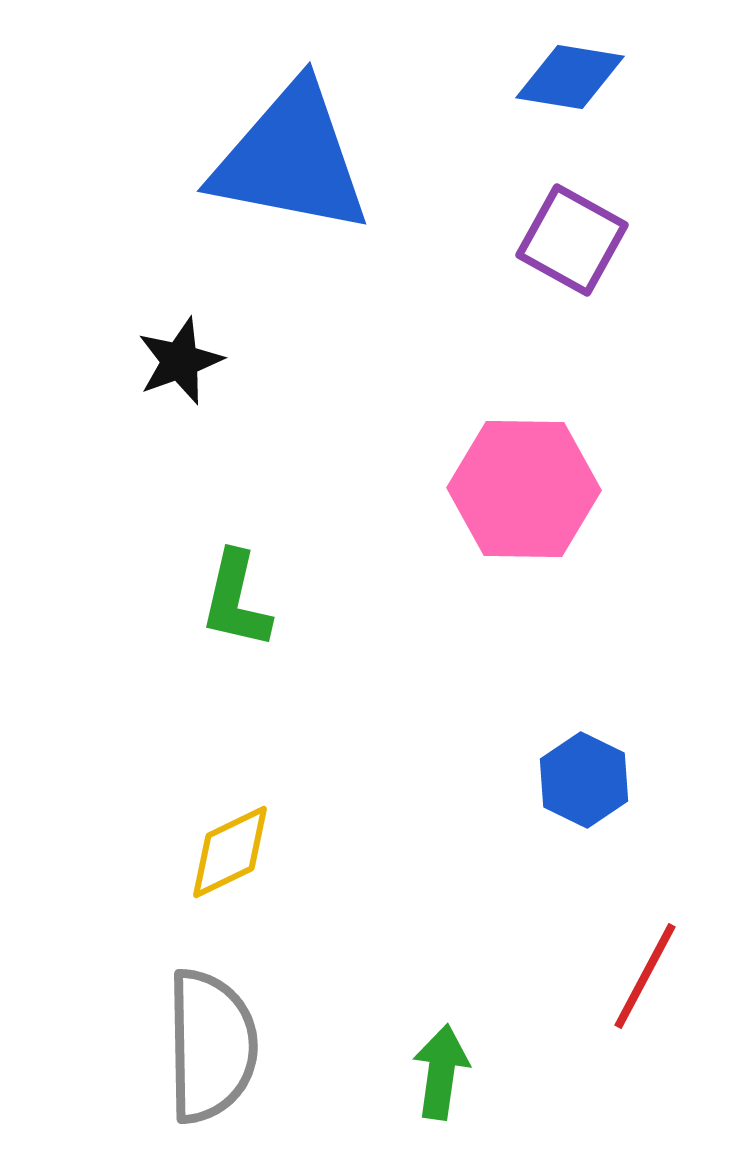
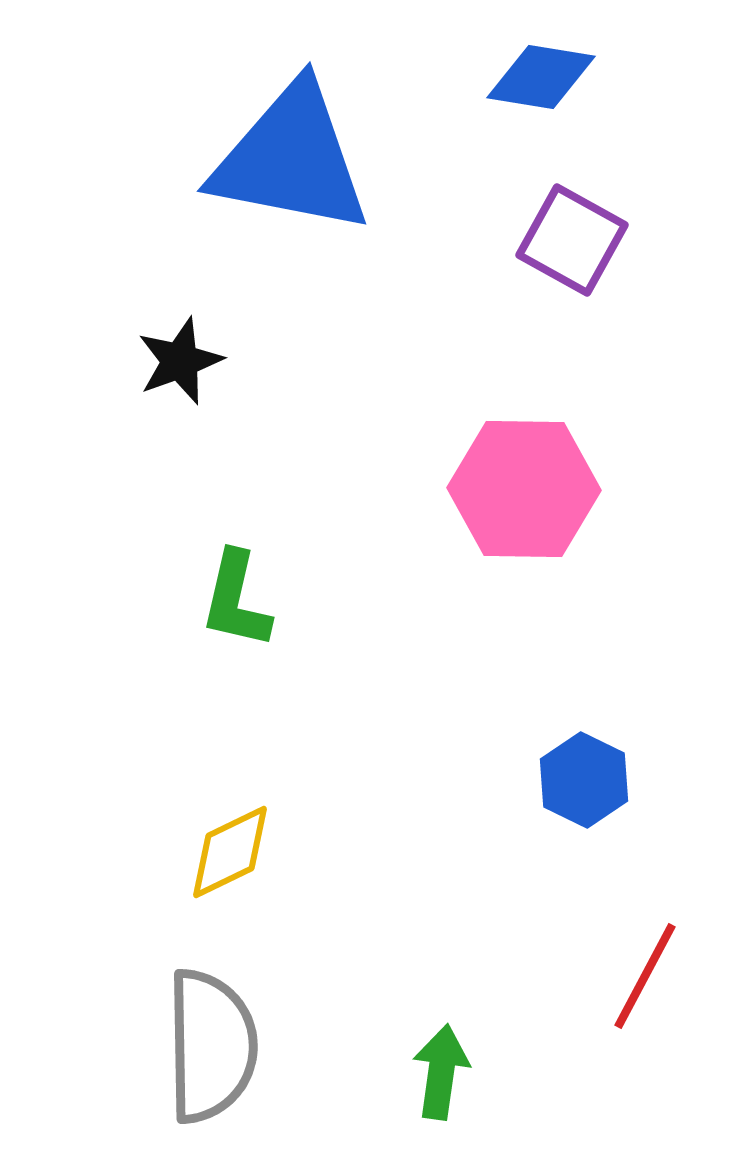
blue diamond: moved 29 px left
